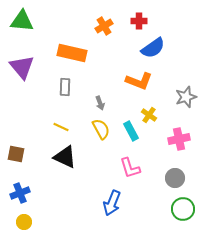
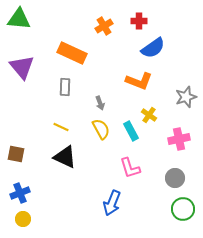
green triangle: moved 3 px left, 2 px up
orange rectangle: rotated 12 degrees clockwise
yellow circle: moved 1 px left, 3 px up
